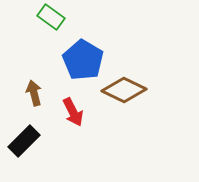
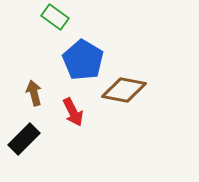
green rectangle: moved 4 px right
brown diamond: rotated 15 degrees counterclockwise
black rectangle: moved 2 px up
